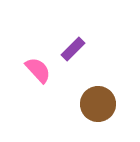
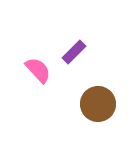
purple rectangle: moved 1 px right, 3 px down
